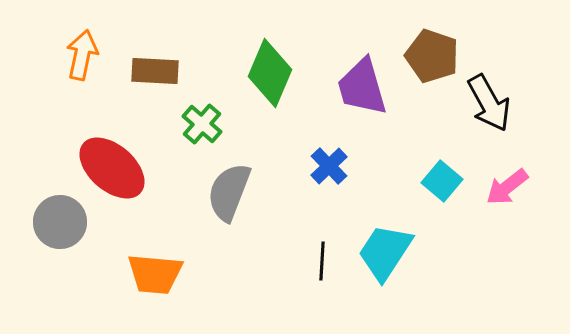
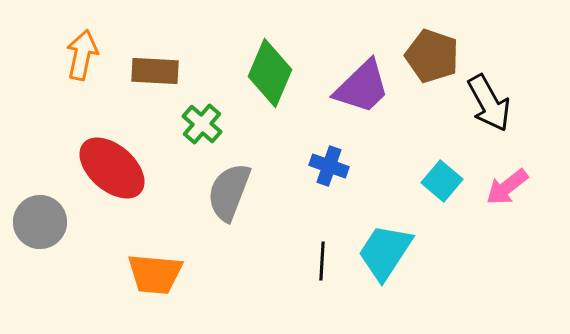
purple trapezoid: rotated 118 degrees counterclockwise
blue cross: rotated 27 degrees counterclockwise
gray circle: moved 20 px left
